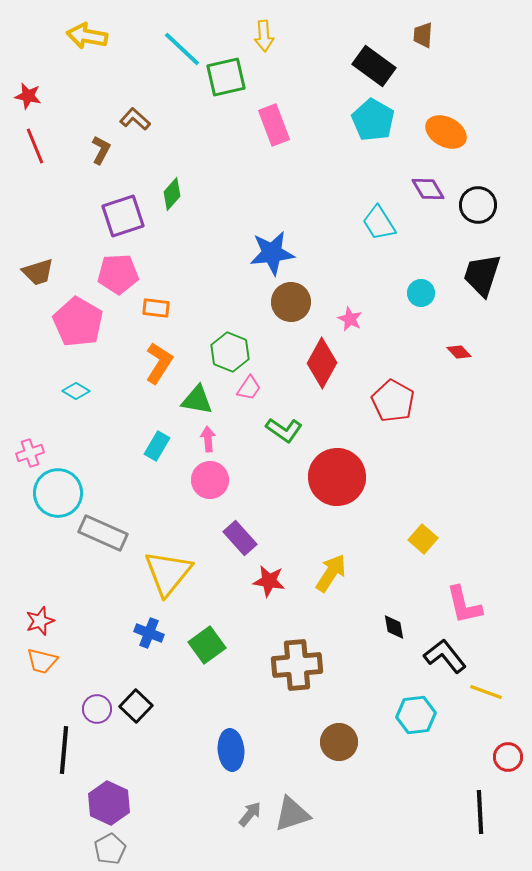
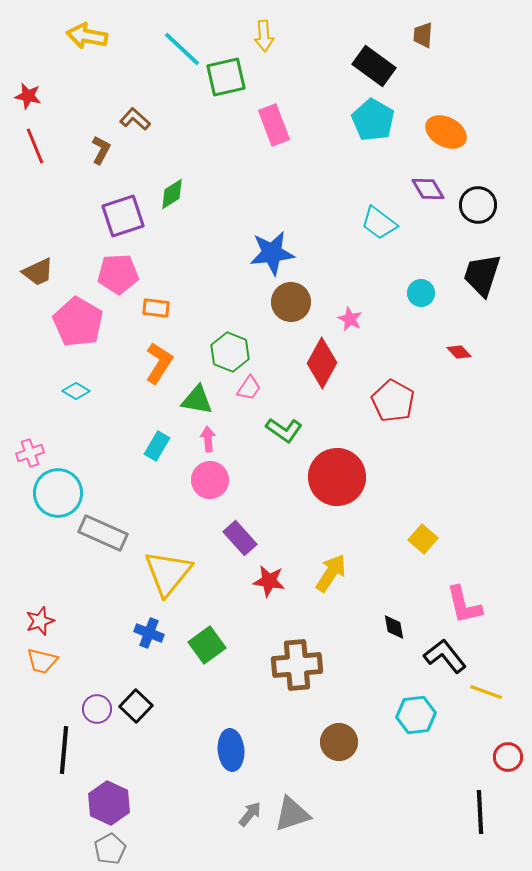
green diamond at (172, 194): rotated 16 degrees clockwise
cyan trapezoid at (379, 223): rotated 21 degrees counterclockwise
brown trapezoid at (38, 272): rotated 8 degrees counterclockwise
